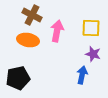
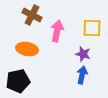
yellow square: moved 1 px right
orange ellipse: moved 1 px left, 9 px down
purple star: moved 10 px left
black pentagon: moved 3 px down
